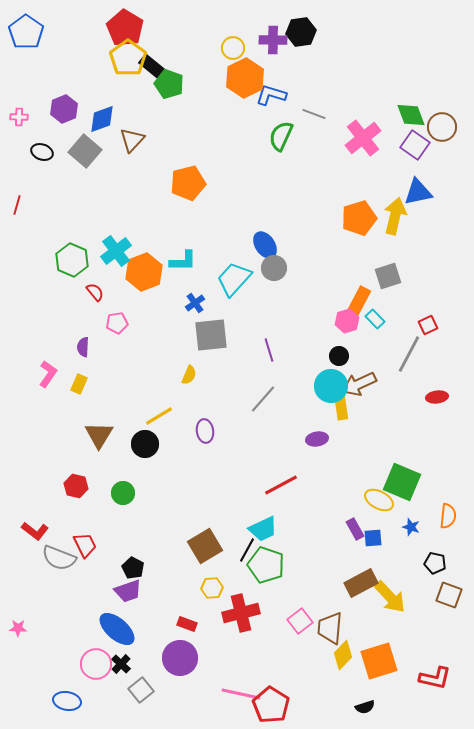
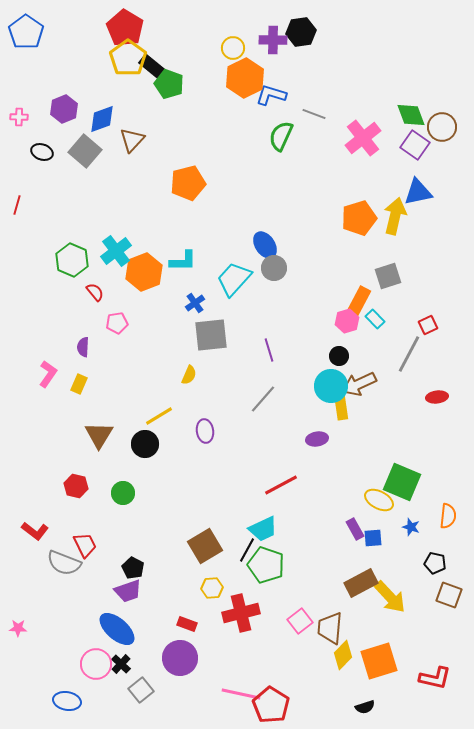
gray semicircle at (59, 558): moved 5 px right, 5 px down
